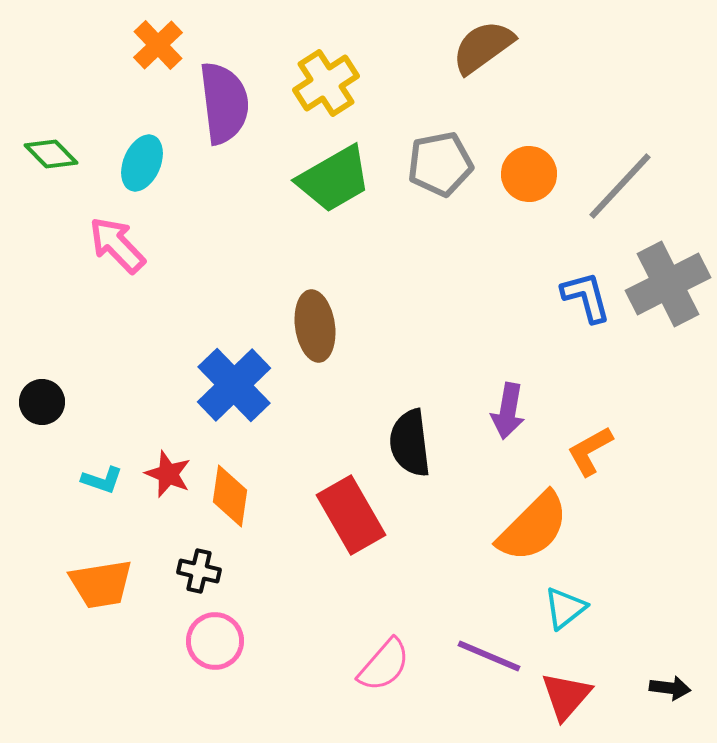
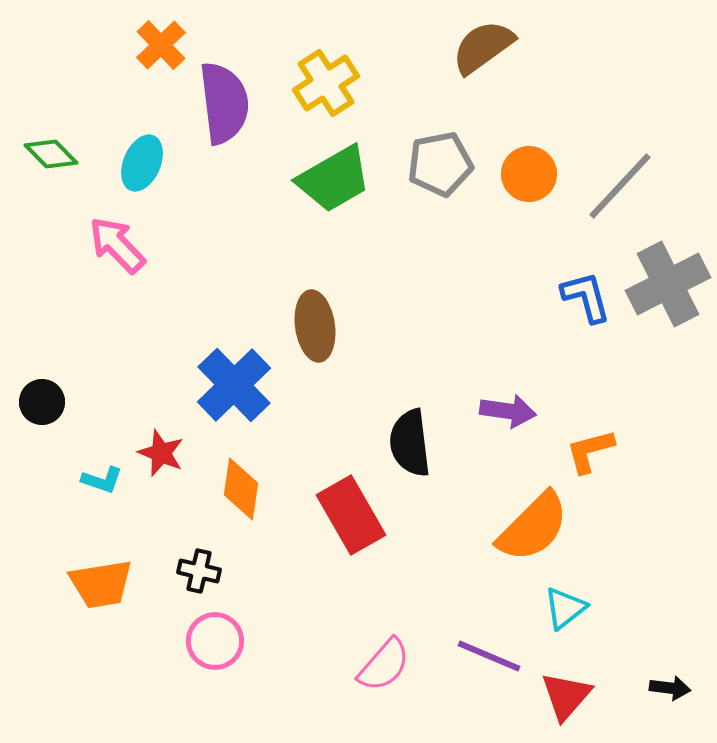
orange cross: moved 3 px right
purple arrow: rotated 92 degrees counterclockwise
orange L-shape: rotated 14 degrees clockwise
red star: moved 7 px left, 21 px up
orange diamond: moved 11 px right, 7 px up
